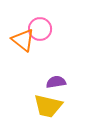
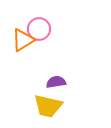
pink circle: moved 1 px left
orange triangle: rotated 50 degrees clockwise
